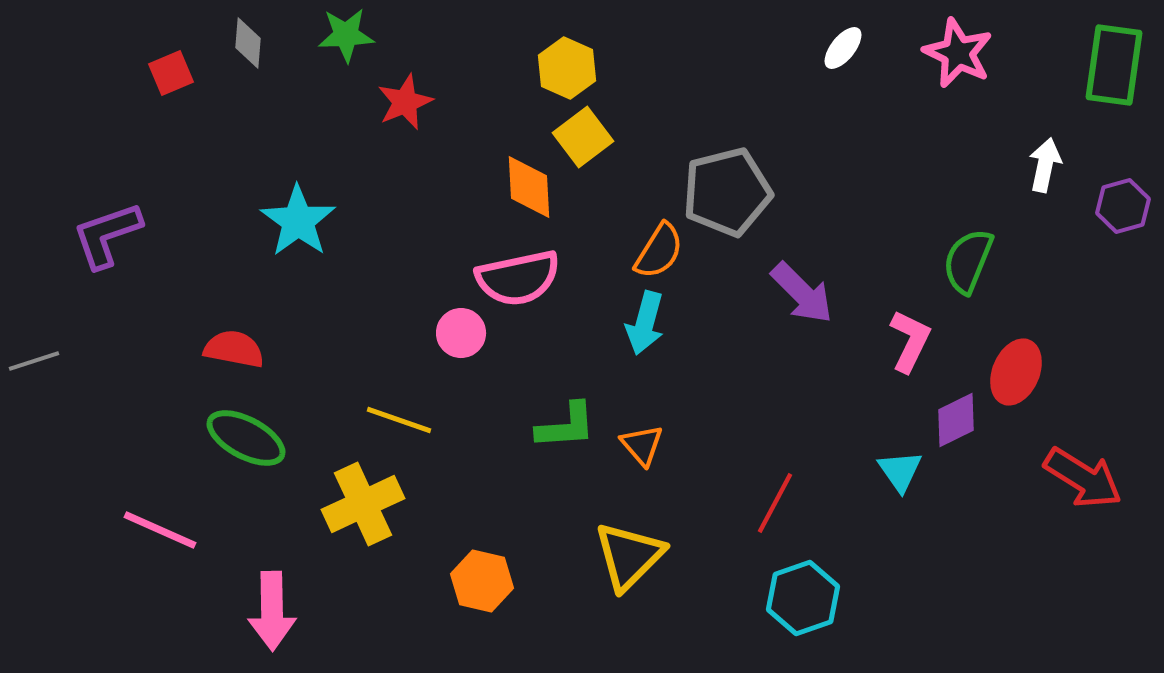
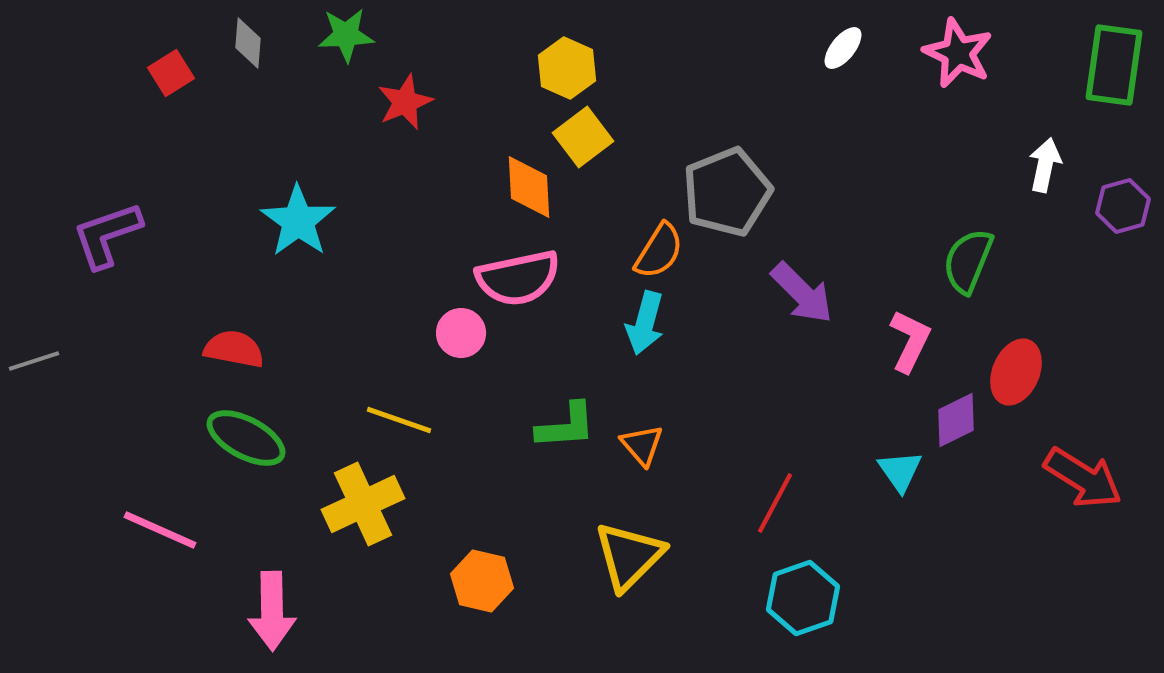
red square: rotated 9 degrees counterclockwise
gray pentagon: rotated 8 degrees counterclockwise
